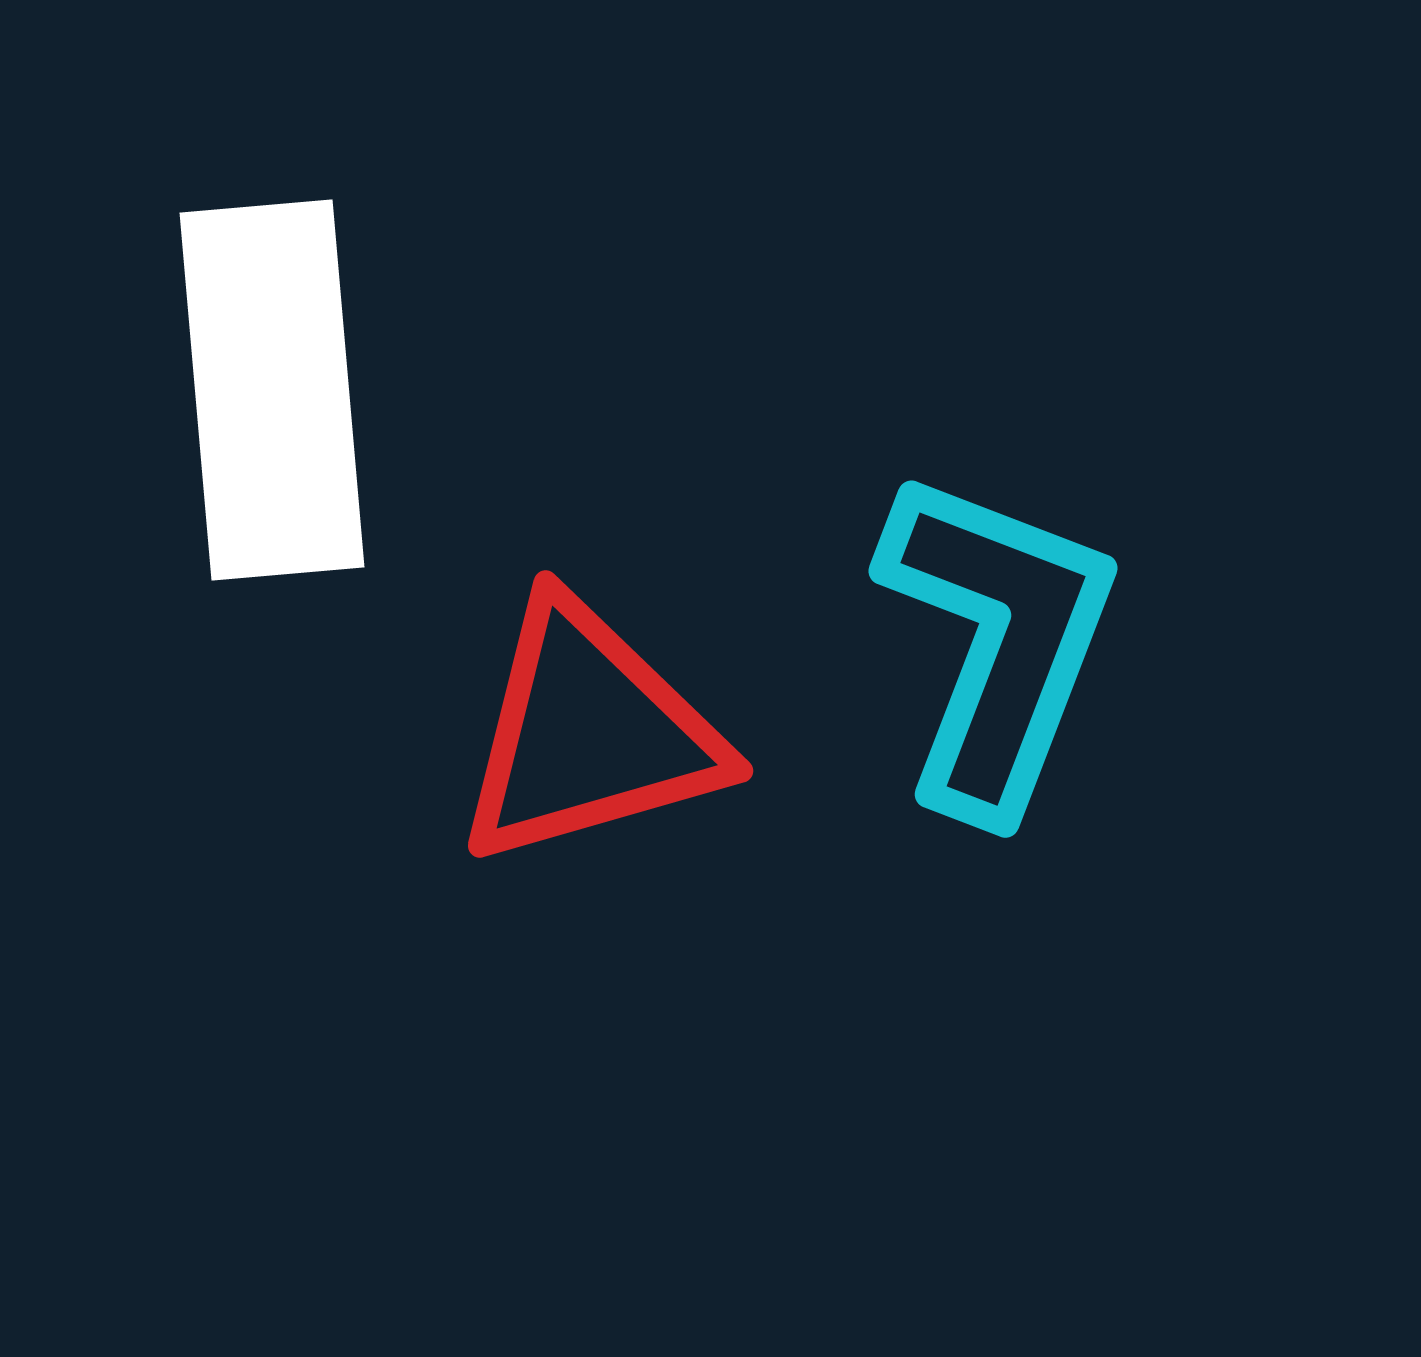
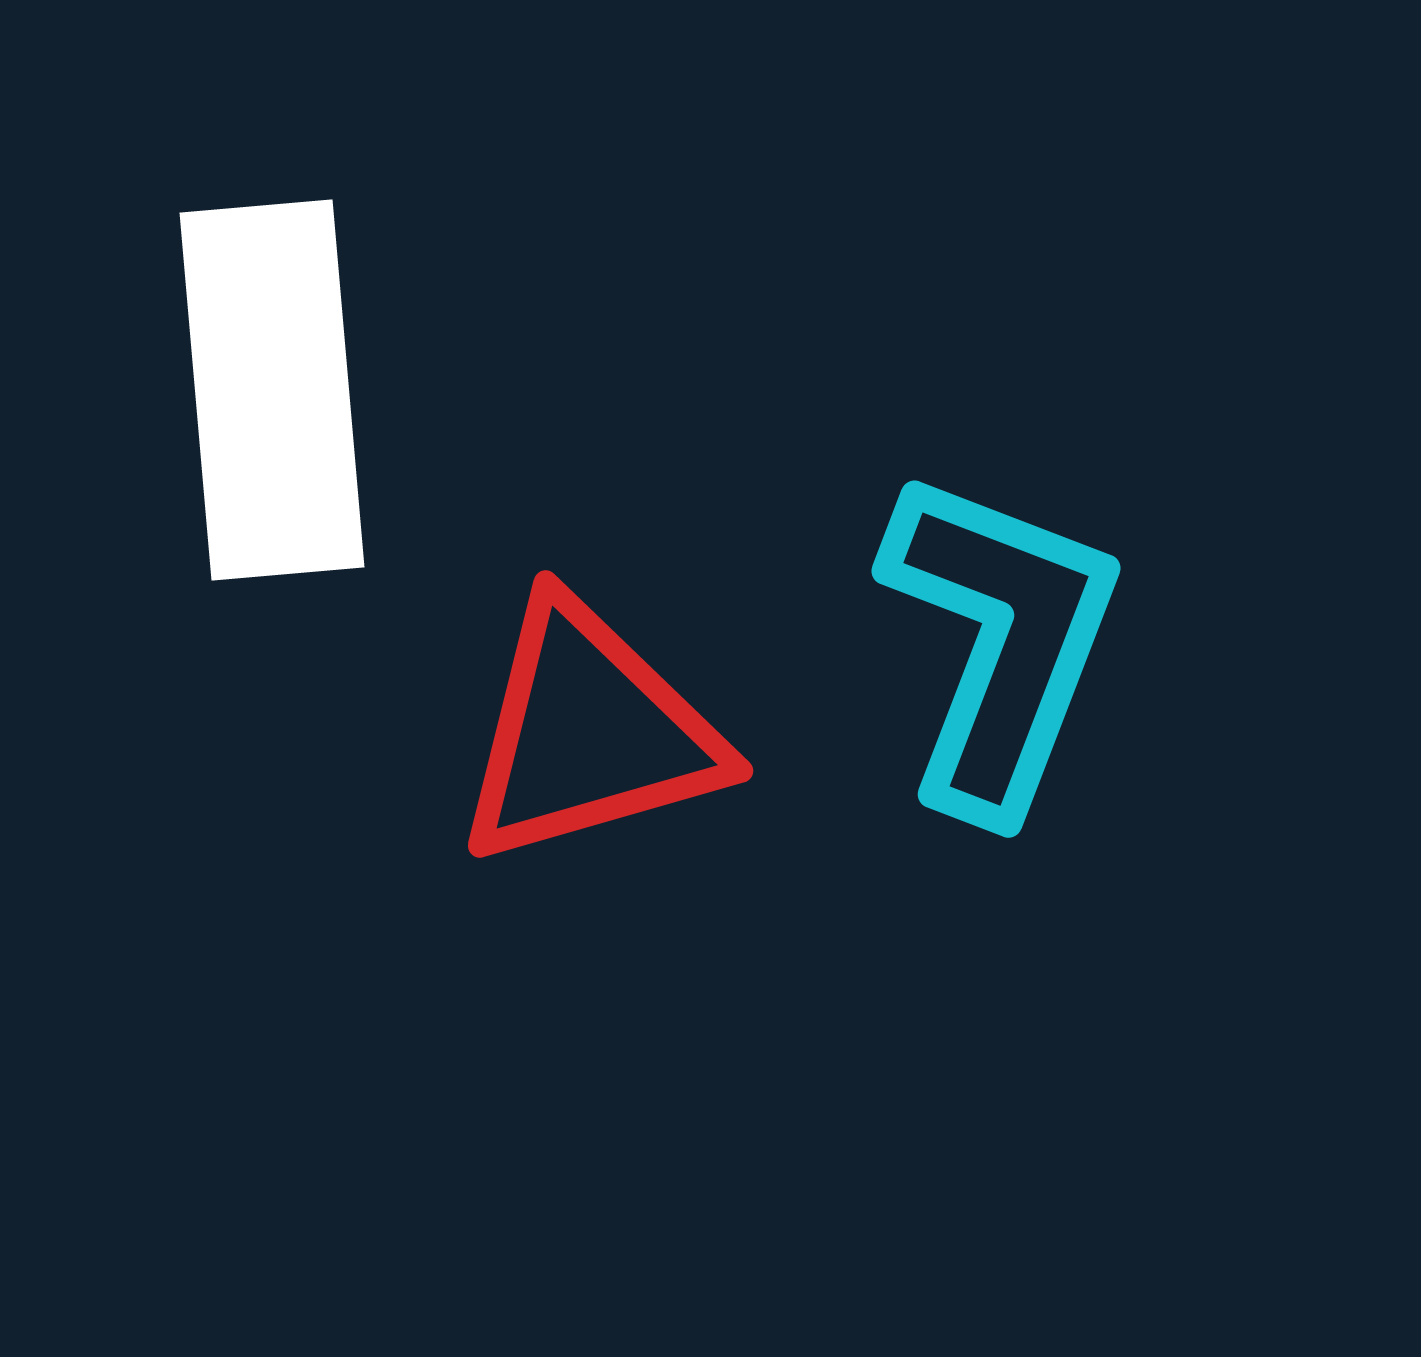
cyan L-shape: moved 3 px right
